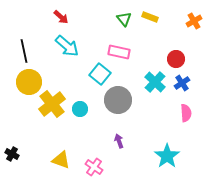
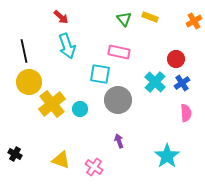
cyan arrow: rotated 30 degrees clockwise
cyan square: rotated 30 degrees counterclockwise
black cross: moved 3 px right
